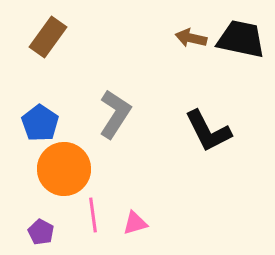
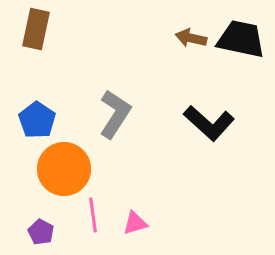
brown rectangle: moved 12 px left, 8 px up; rotated 24 degrees counterclockwise
blue pentagon: moved 3 px left, 3 px up
black L-shape: moved 1 px right, 8 px up; rotated 21 degrees counterclockwise
